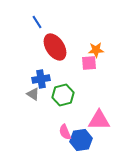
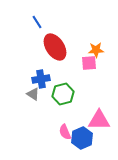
green hexagon: moved 1 px up
blue hexagon: moved 1 px right, 2 px up; rotated 15 degrees counterclockwise
